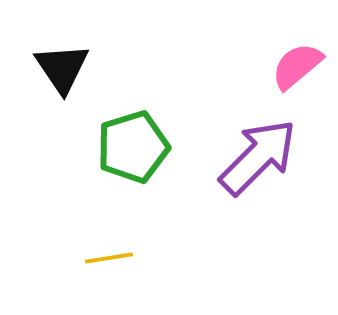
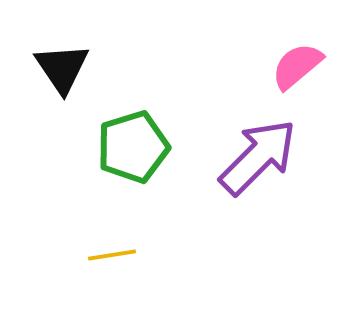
yellow line: moved 3 px right, 3 px up
